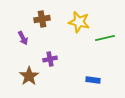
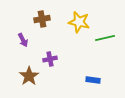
purple arrow: moved 2 px down
